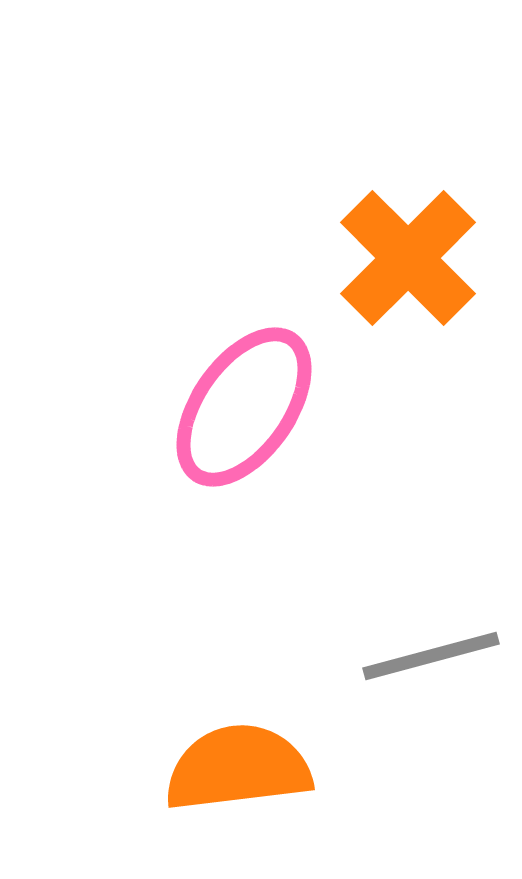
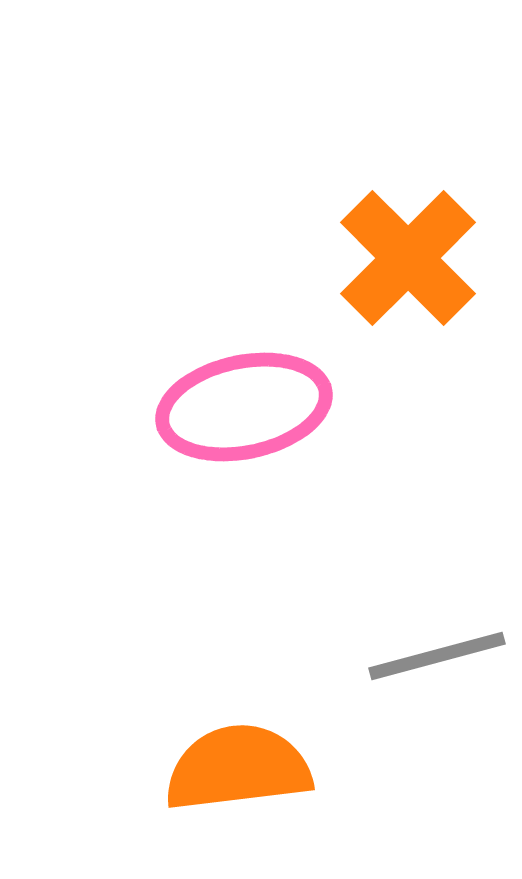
pink ellipse: rotated 43 degrees clockwise
gray line: moved 6 px right
